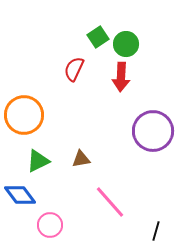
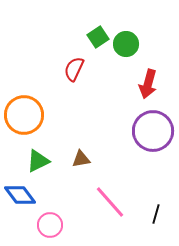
red arrow: moved 27 px right, 7 px down; rotated 12 degrees clockwise
black line: moved 17 px up
